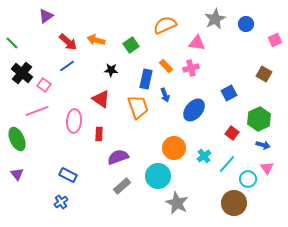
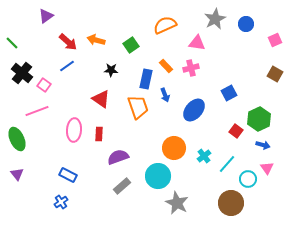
brown square at (264, 74): moved 11 px right
pink ellipse at (74, 121): moved 9 px down
red square at (232, 133): moved 4 px right, 2 px up
brown circle at (234, 203): moved 3 px left
